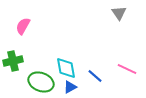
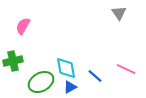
pink line: moved 1 px left
green ellipse: rotated 50 degrees counterclockwise
